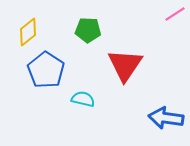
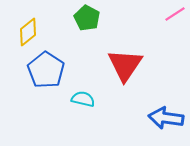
green pentagon: moved 1 px left, 12 px up; rotated 25 degrees clockwise
